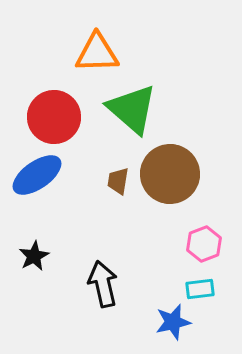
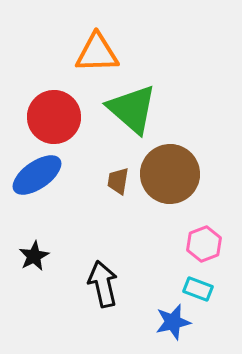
cyan rectangle: moved 2 px left; rotated 28 degrees clockwise
